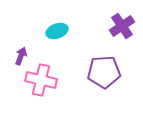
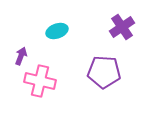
purple cross: moved 1 px down
purple pentagon: rotated 8 degrees clockwise
pink cross: moved 1 px left, 1 px down
